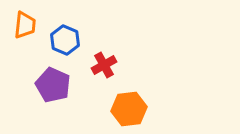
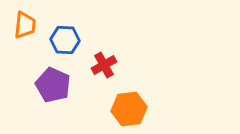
blue hexagon: rotated 20 degrees counterclockwise
